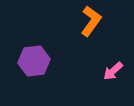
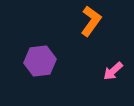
purple hexagon: moved 6 px right
